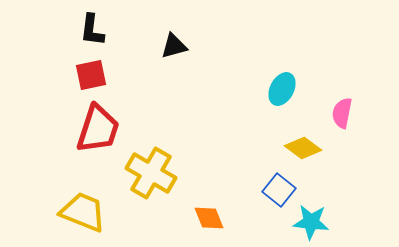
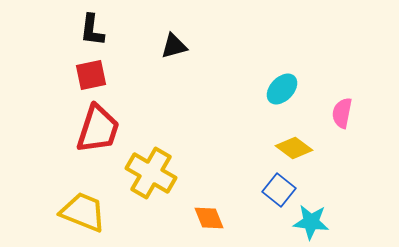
cyan ellipse: rotated 16 degrees clockwise
yellow diamond: moved 9 px left
